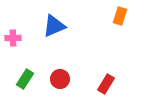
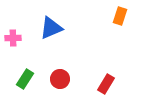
blue triangle: moved 3 px left, 2 px down
